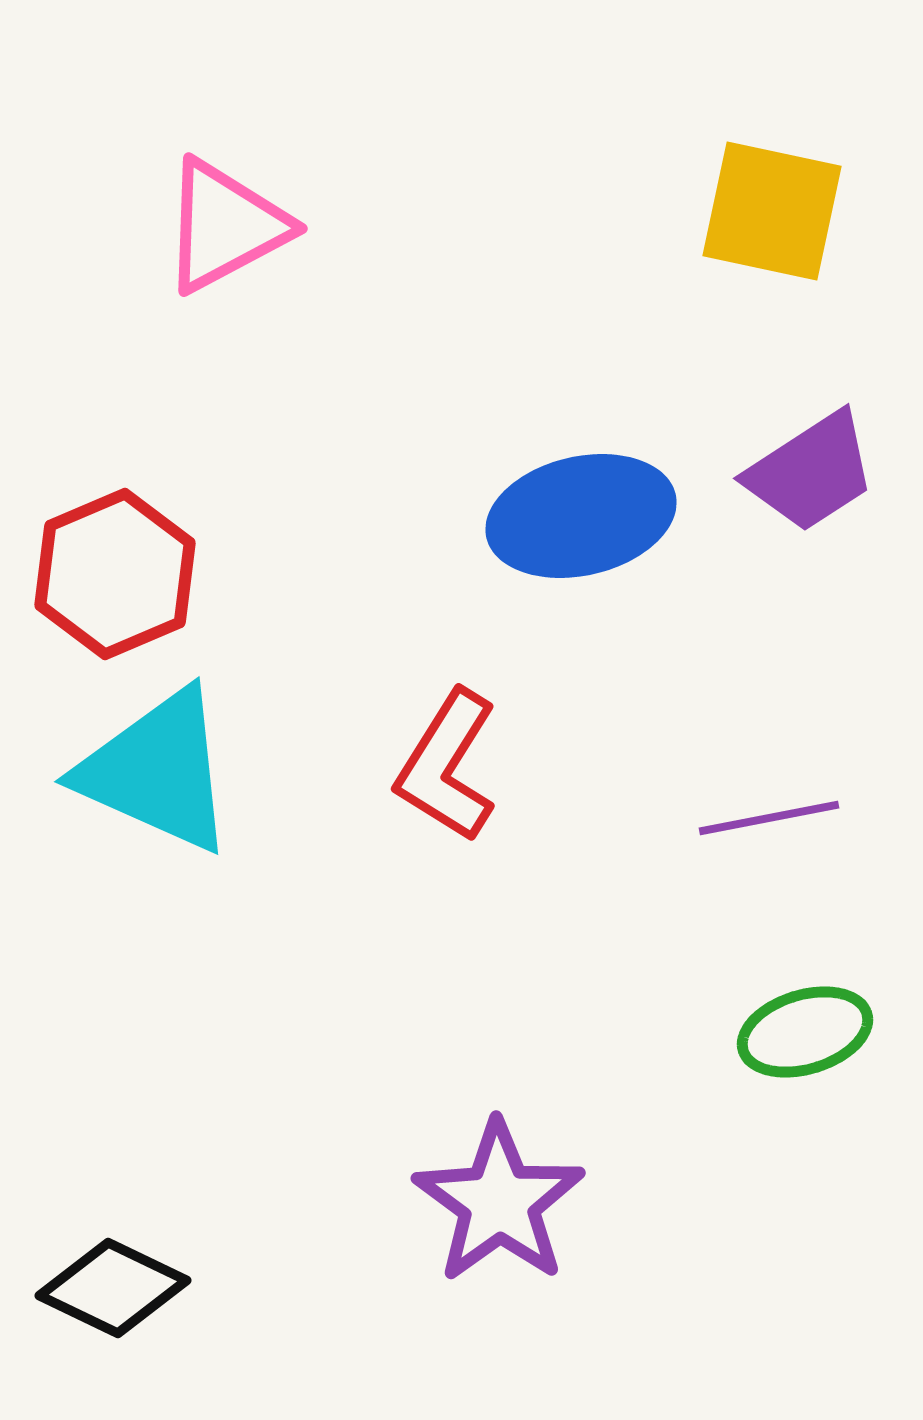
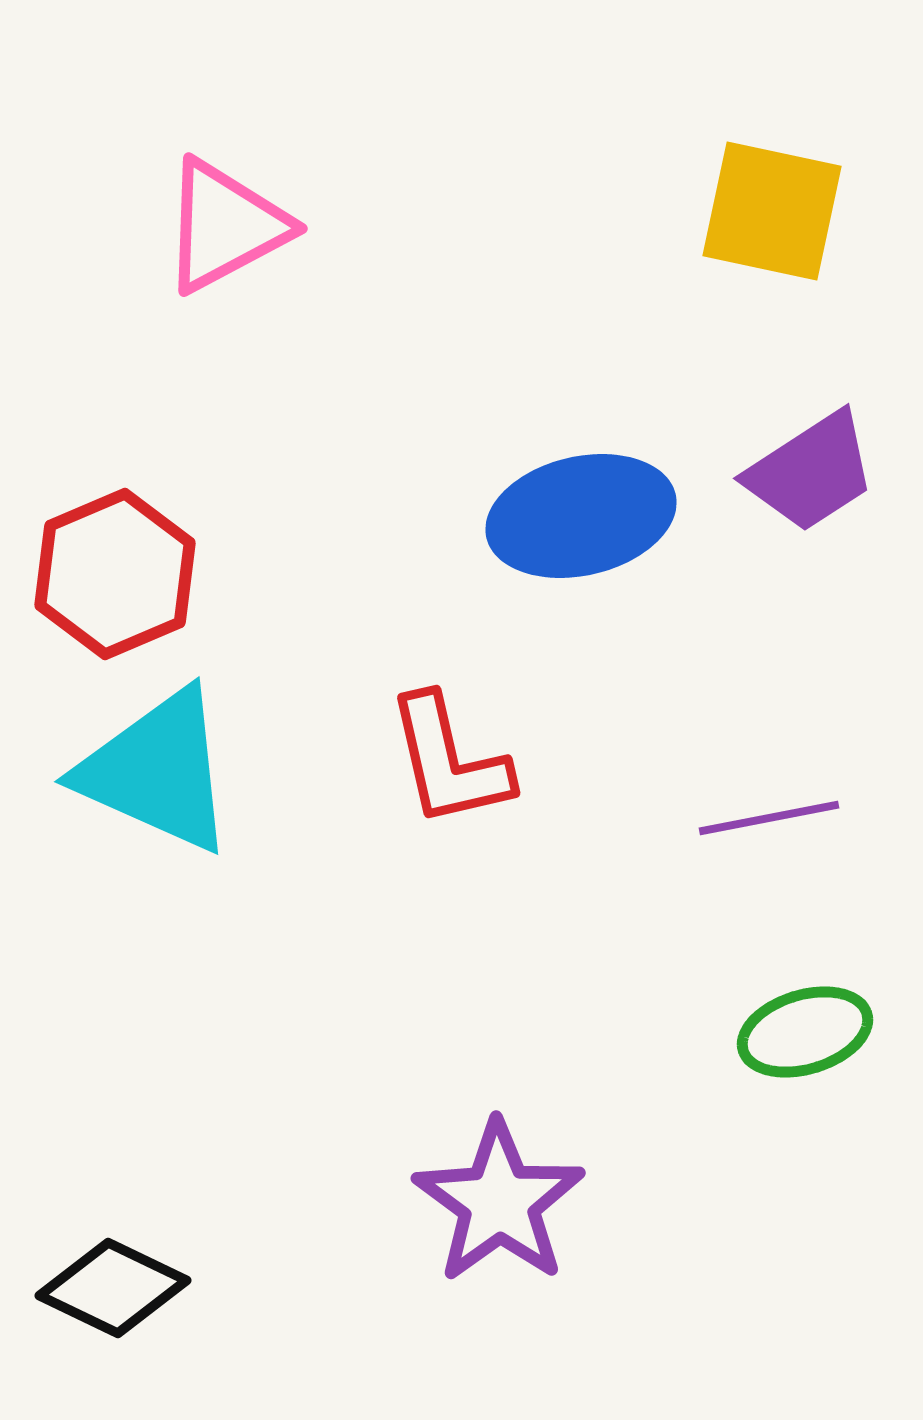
red L-shape: moved 2 px right, 5 px up; rotated 45 degrees counterclockwise
